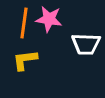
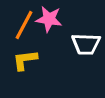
orange line: moved 2 px down; rotated 20 degrees clockwise
